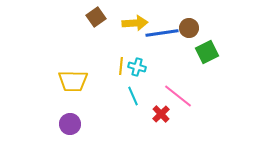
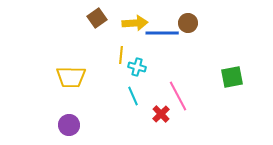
brown square: moved 1 px right, 1 px down
brown circle: moved 1 px left, 5 px up
blue line: rotated 8 degrees clockwise
green square: moved 25 px right, 25 px down; rotated 15 degrees clockwise
yellow line: moved 11 px up
yellow trapezoid: moved 2 px left, 4 px up
pink line: rotated 24 degrees clockwise
purple circle: moved 1 px left, 1 px down
